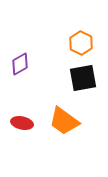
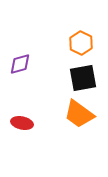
purple diamond: rotated 15 degrees clockwise
orange trapezoid: moved 15 px right, 7 px up
